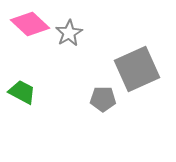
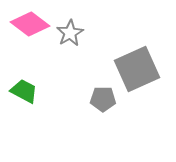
pink diamond: rotated 6 degrees counterclockwise
gray star: moved 1 px right
green trapezoid: moved 2 px right, 1 px up
